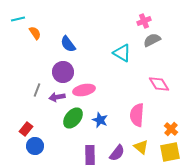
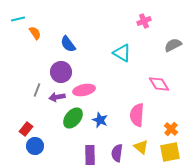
gray semicircle: moved 21 px right, 5 px down
purple circle: moved 2 px left
purple semicircle: rotated 150 degrees clockwise
